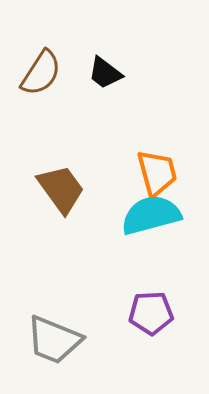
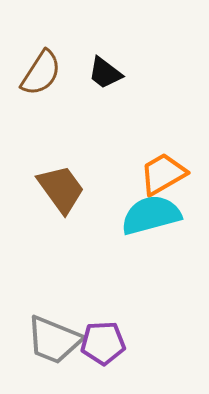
orange trapezoid: moved 6 px right, 1 px down; rotated 105 degrees counterclockwise
purple pentagon: moved 48 px left, 30 px down
